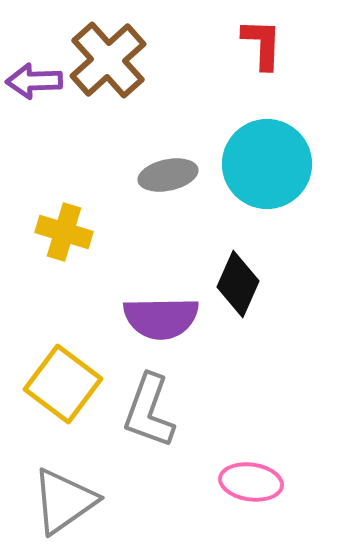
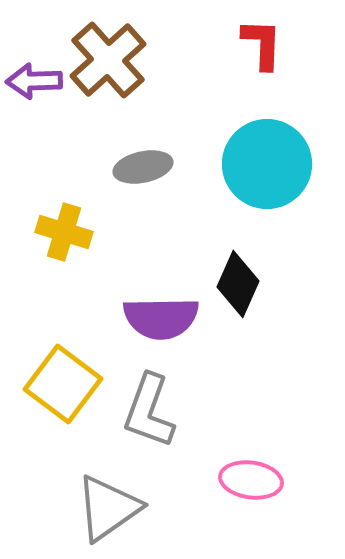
gray ellipse: moved 25 px left, 8 px up
pink ellipse: moved 2 px up
gray triangle: moved 44 px right, 7 px down
